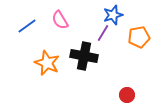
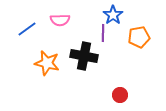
blue star: rotated 18 degrees counterclockwise
pink semicircle: rotated 60 degrees counterclockwise
blue line: moved 3 px down
purple line: rotated 30 degrees counterclockwise
orange star: rotated 10 degrees counterclockwise
red circle: moved 7 px left
